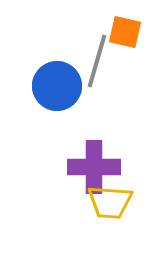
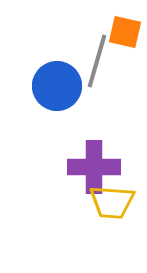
yellow trapezoid: moved 2 px right
